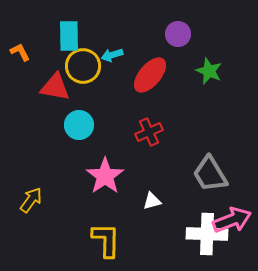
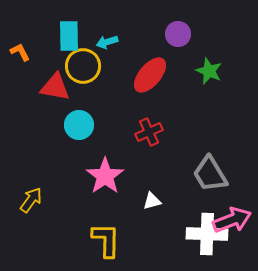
cyan arrow: moved 5 px left, 13 px up
